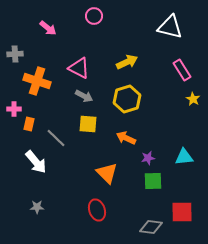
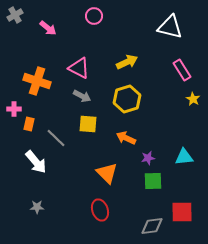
gray cross: moved 39 px up; rotated 28 degrees counterclockwise
gray arrow: moved 2 px left
red ellipse: moved 3 px right
gray diamond: moved 1 px right, 1 px up; rotated 15 degrees counterclockwise
